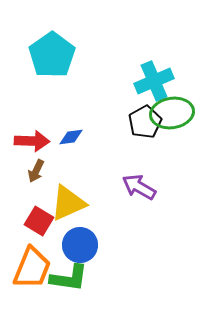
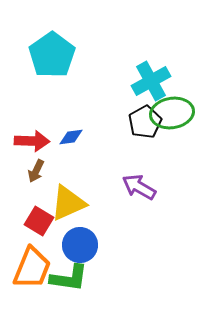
cyan cross: moved 3 px left; rotated 6 degrees counterclockwise
